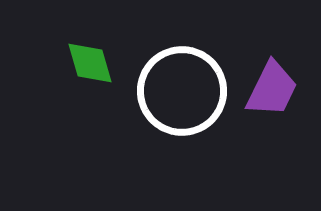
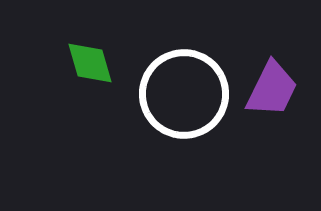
white circle: moved 2 px right, 3 px down
